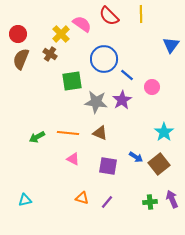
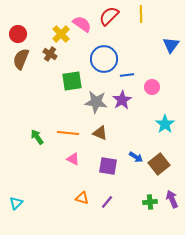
red semicircle: rotated 90 degrees clockwise
blue line: rotated 48 degrees counterclockwise
cyan star: moved 1 px right, 8 px up
green arrow: rotated 84 degrees clockwise
cyan triangle: moved 9 px left, 3 px down; rotated 32 degrees counterclockwise
